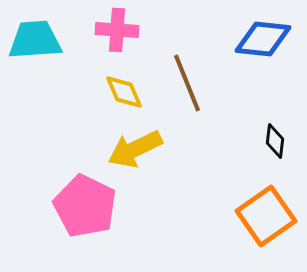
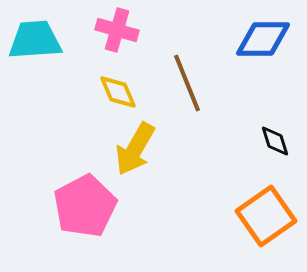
pink cross: rotated 12 degrees clockwise
blue diamond: rotated 6 degrees counterclockwise
yellow diamond: moved 6 px left
black diamond: rotated 24 degrees counterclockwise
yellow arrow: rotated 34 degrees counterclockwise
pink pentagon: rotated 18 degrees clockwise
